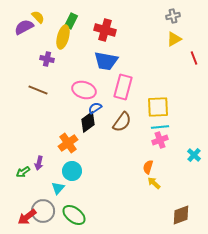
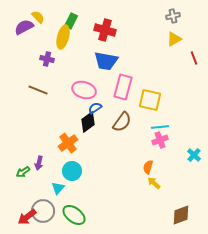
yellow square: moved 8 px left, 7 px up; rotated 15 degrees clockwise
